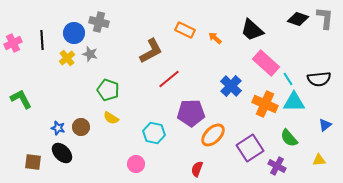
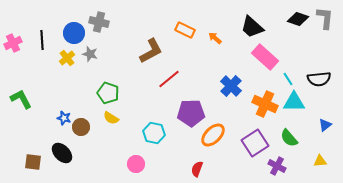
black trapezoid: moved 3 px up
pink rectangle: moved 1 px left, 6 px up
green pentagon: moved 3 px down
blue star: moved 6 px right, 10 px up
purple square: moved 5 px right, 5 px up
yellow triangle: moved 1 px right, 1 px down
